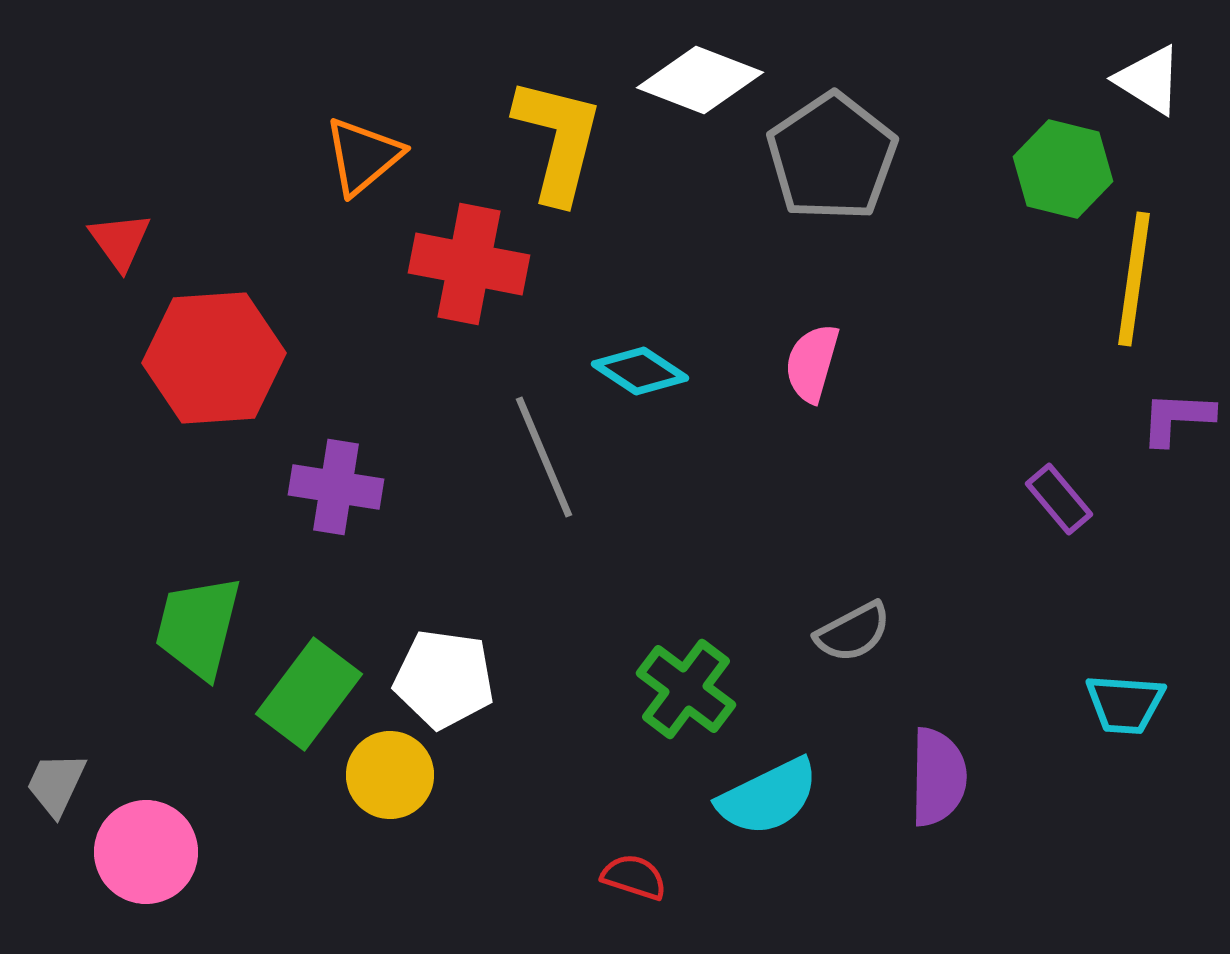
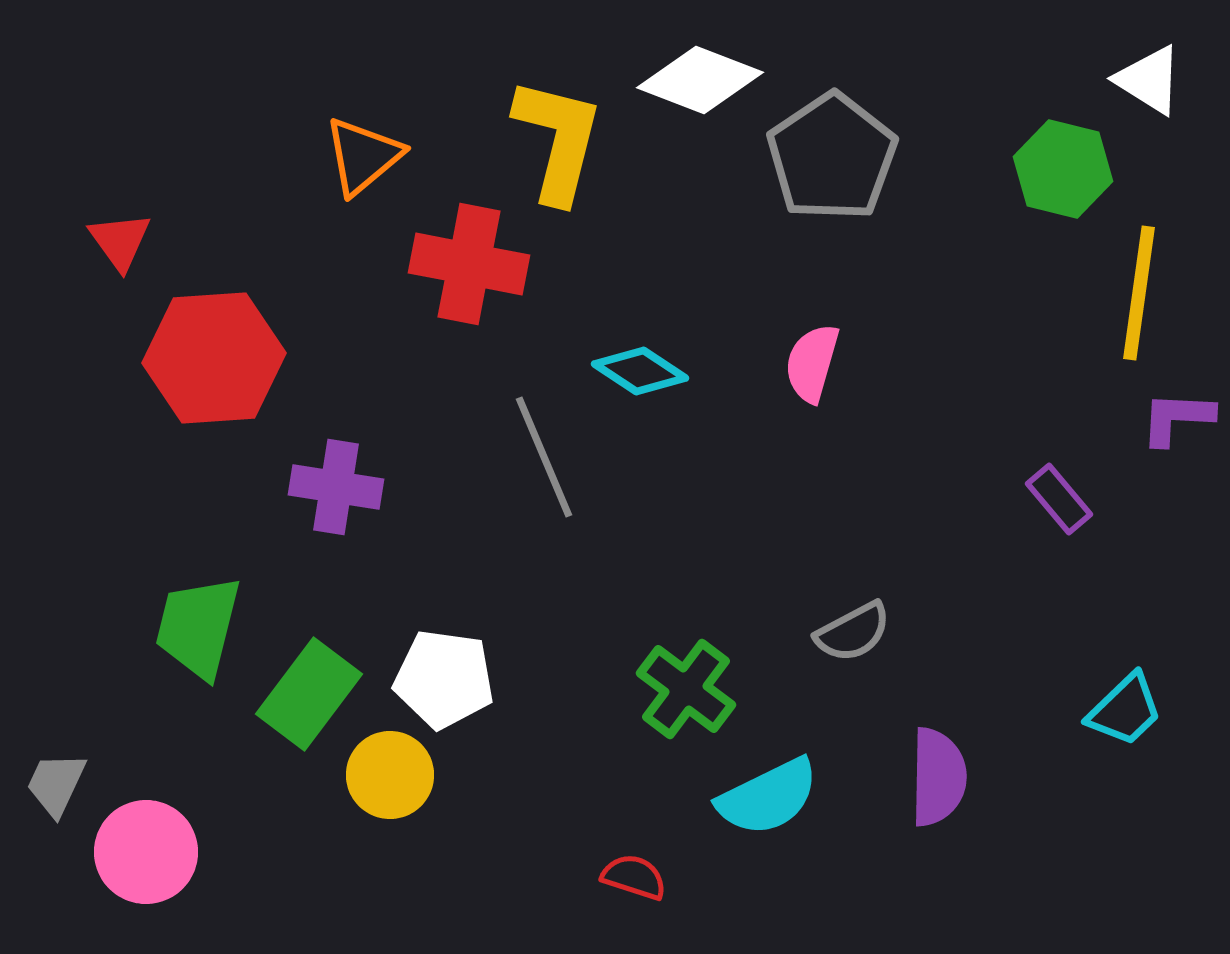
yellow line: moved 5 px right, 14 px down
cyan trapezoid: moved 6 px down; rotated 48 degrees counterclockwise
